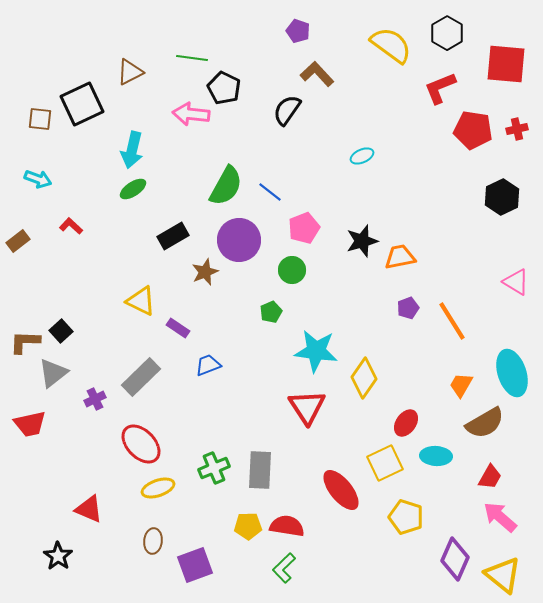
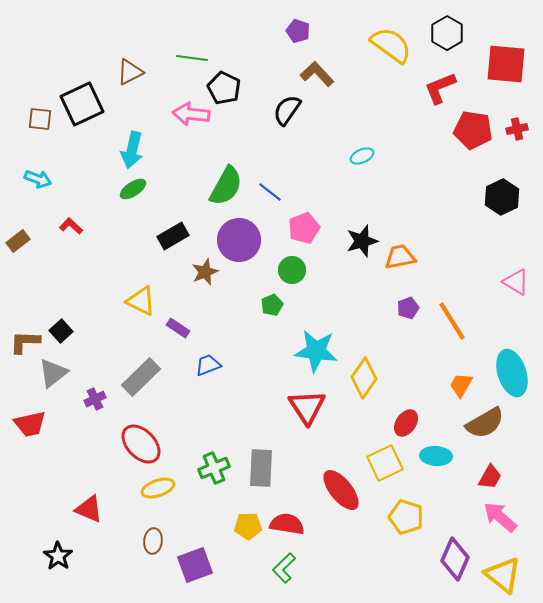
green pentagon at (271, 312): moved 1 px right, 7 px up
gray rectangle at (260, 470): moved 1 px right, 2 px up
red semicircle at (287, 526): moved 2 px up
